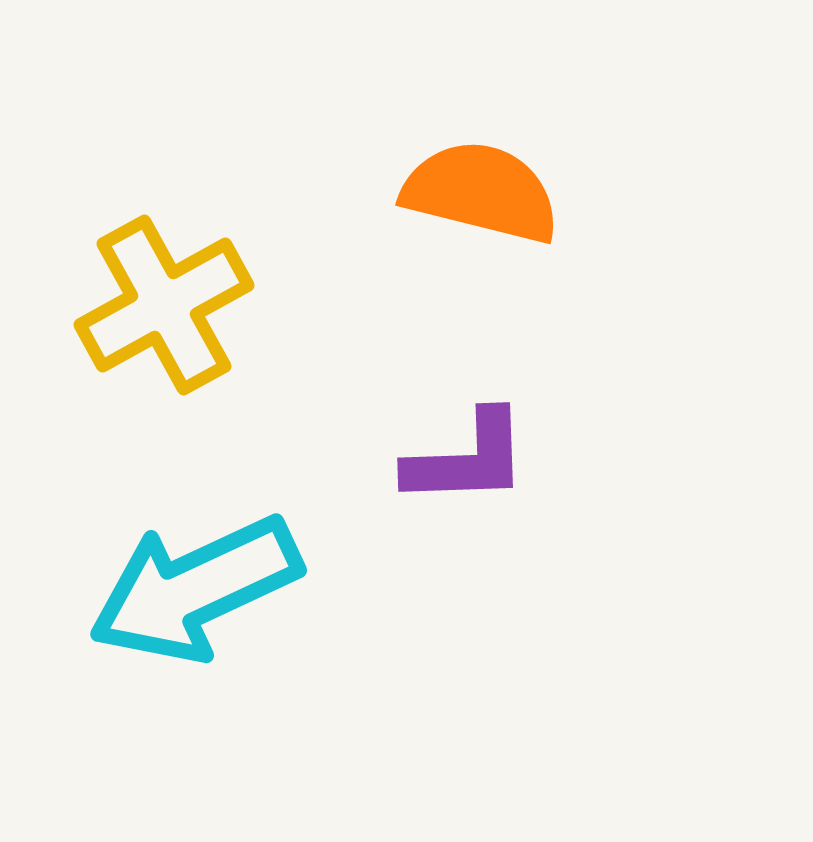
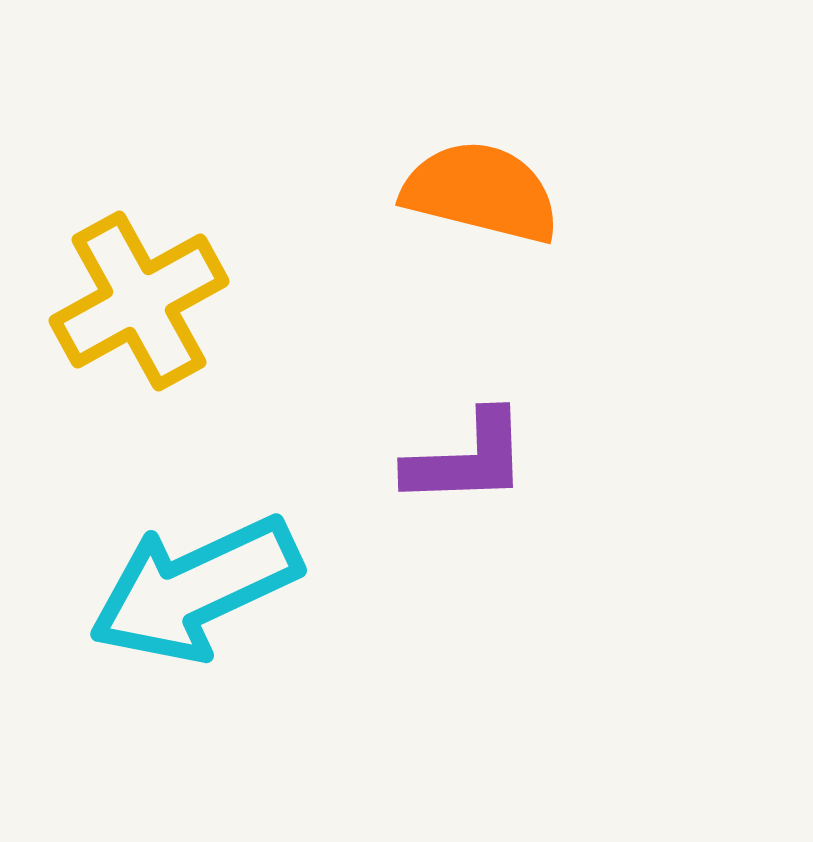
yellow cross: moved 25 px left, 4 px up
